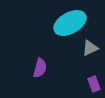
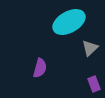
cyan ellipse: moved 1 px left, 1 px up
gray triangle: rotated 18 degrees counterclockwise
